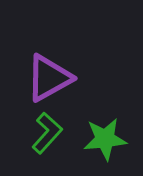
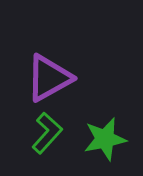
green star: rotated 6 degrees counterclockwise
